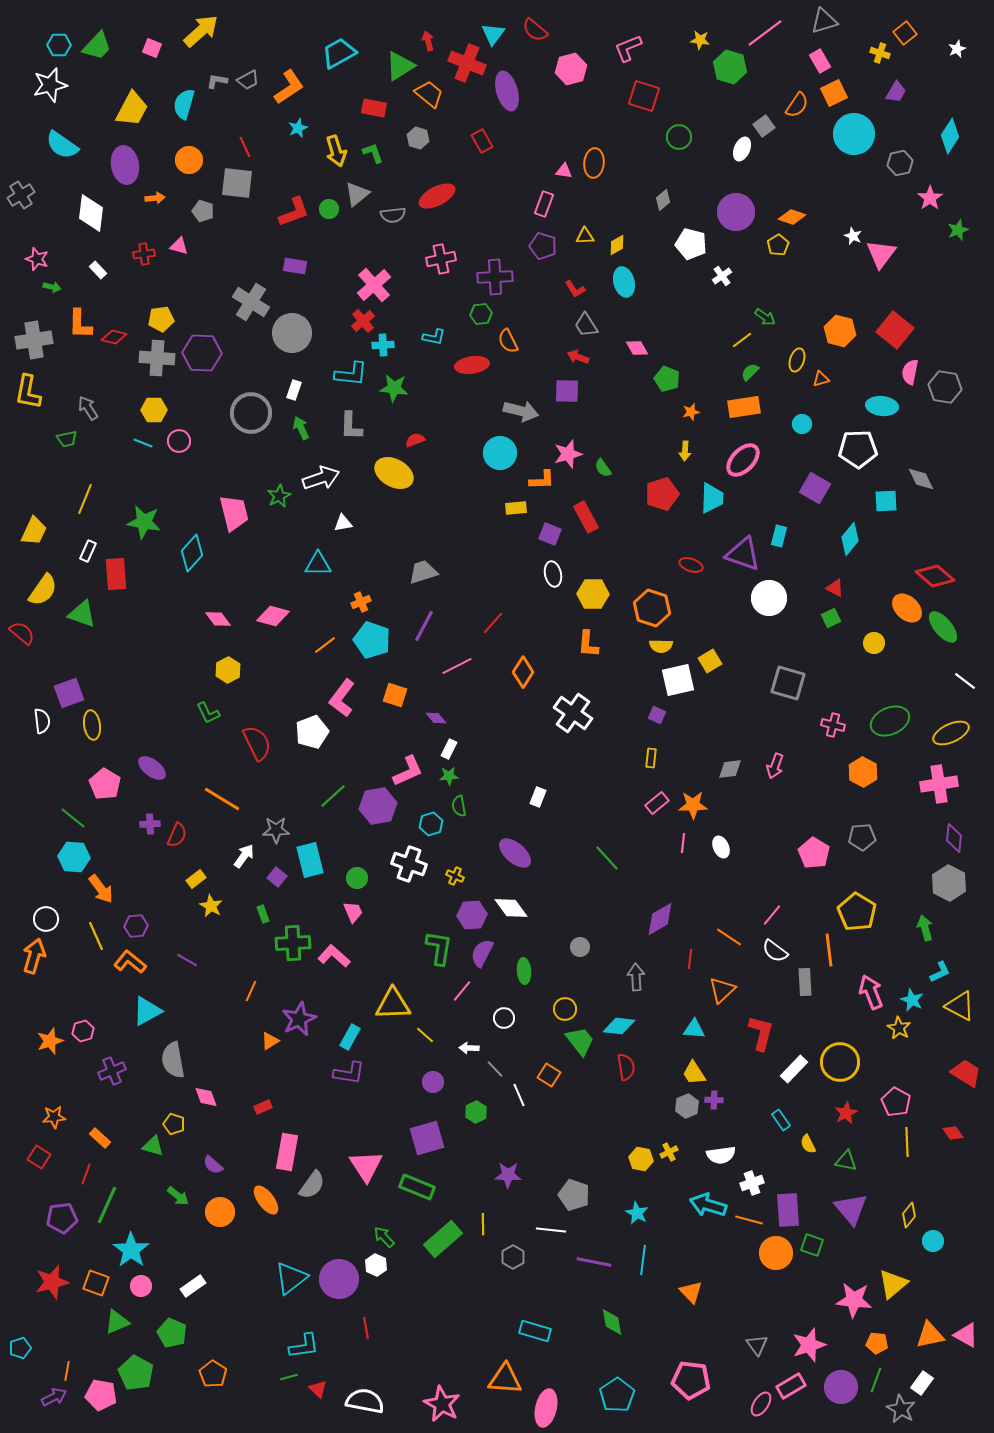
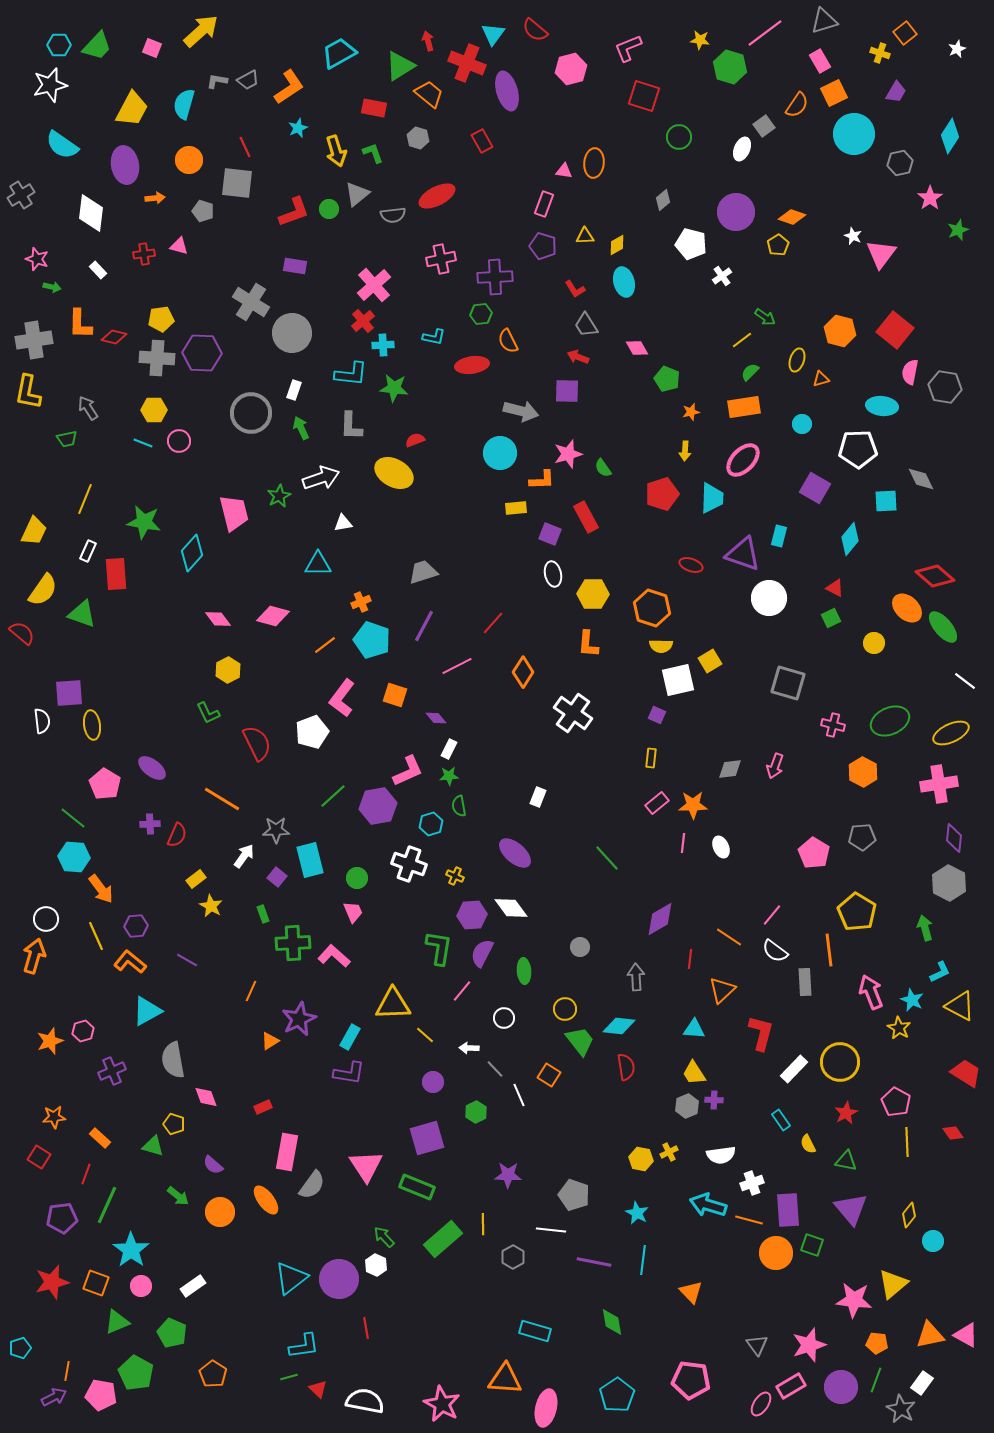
purple square at (69, 693): rotated 16 degrees clockwise
